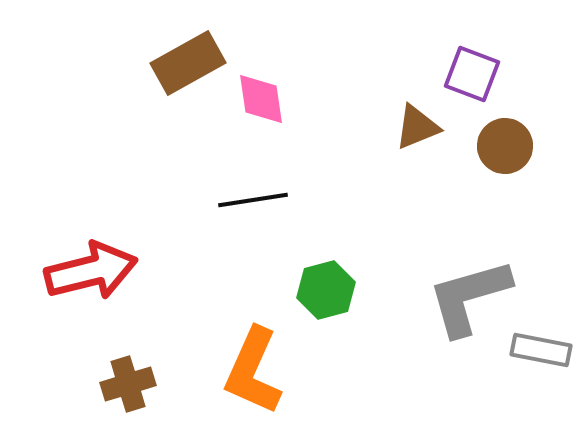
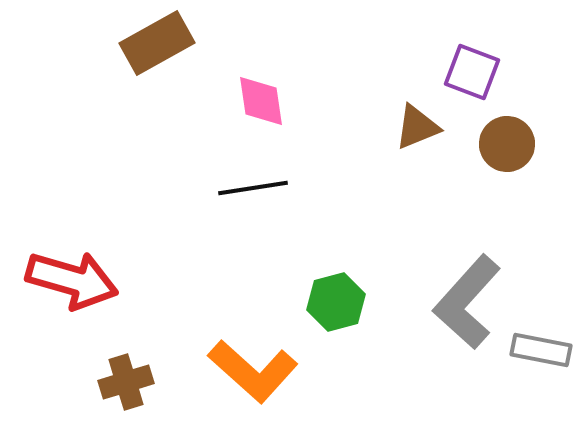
brown rectangle: moved 31 px left, 20 px up
purple square: moved 2 px up
pink diamond: moved 2 px down
brown circle: moved 2 px right, 2 px up
black line: moved 12 px up
red arrow: moved 19 px left, 9 px down; rotated 30 degrees clockwise
green hexagon: moved 10 px right, 12 px down
gray L-shape: moved 2 px left, 5 px down; rotated 32 degrees counterclockwise
orange L-shape: rotated 72 degrees counterclockwise
brown cross: moved 2 px left, 2 px up
